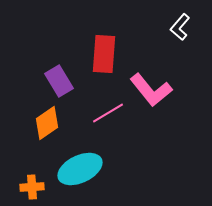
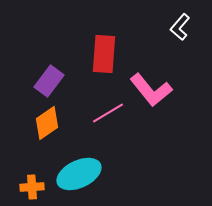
purple rectangle: moved 10 px left; rotated 68 degrees clockwise
cyan ellipse: moved 1 px left, 5 px down
